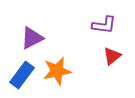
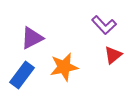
purple L-shape: rotated 40 degrees clockwise
red triangle: moved 1 px right, 1 px up
orange star: moved 7 px right, 4 px up
